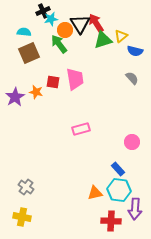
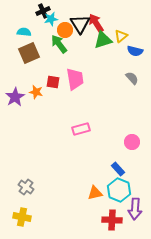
cyan hexagon: rotated 15 degrees clockwise
red cross: moved 1 px right, 1 px up
